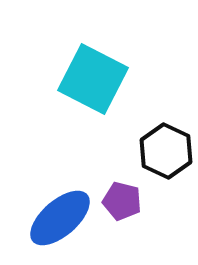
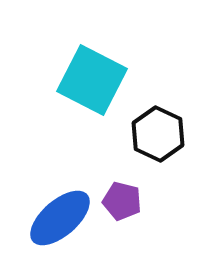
cyan square: moved 1 px left, 1 px down
black hexagon: moved 8 px left, 17 px up
